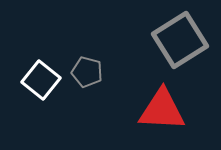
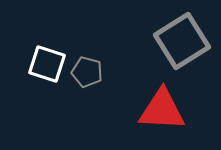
gray square: moved 2 px right, 1 px down
white square: moved 6 px right, 16 px up; rotated 21 degrees counterclockwise
